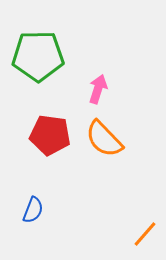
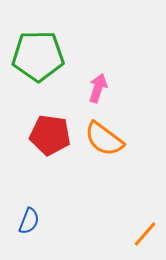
pink arrow: moved 1 px up
orange semicircle: rotated 9 degrees counterclockwise
blue semicircle: moved 4 px left, 11 px down
